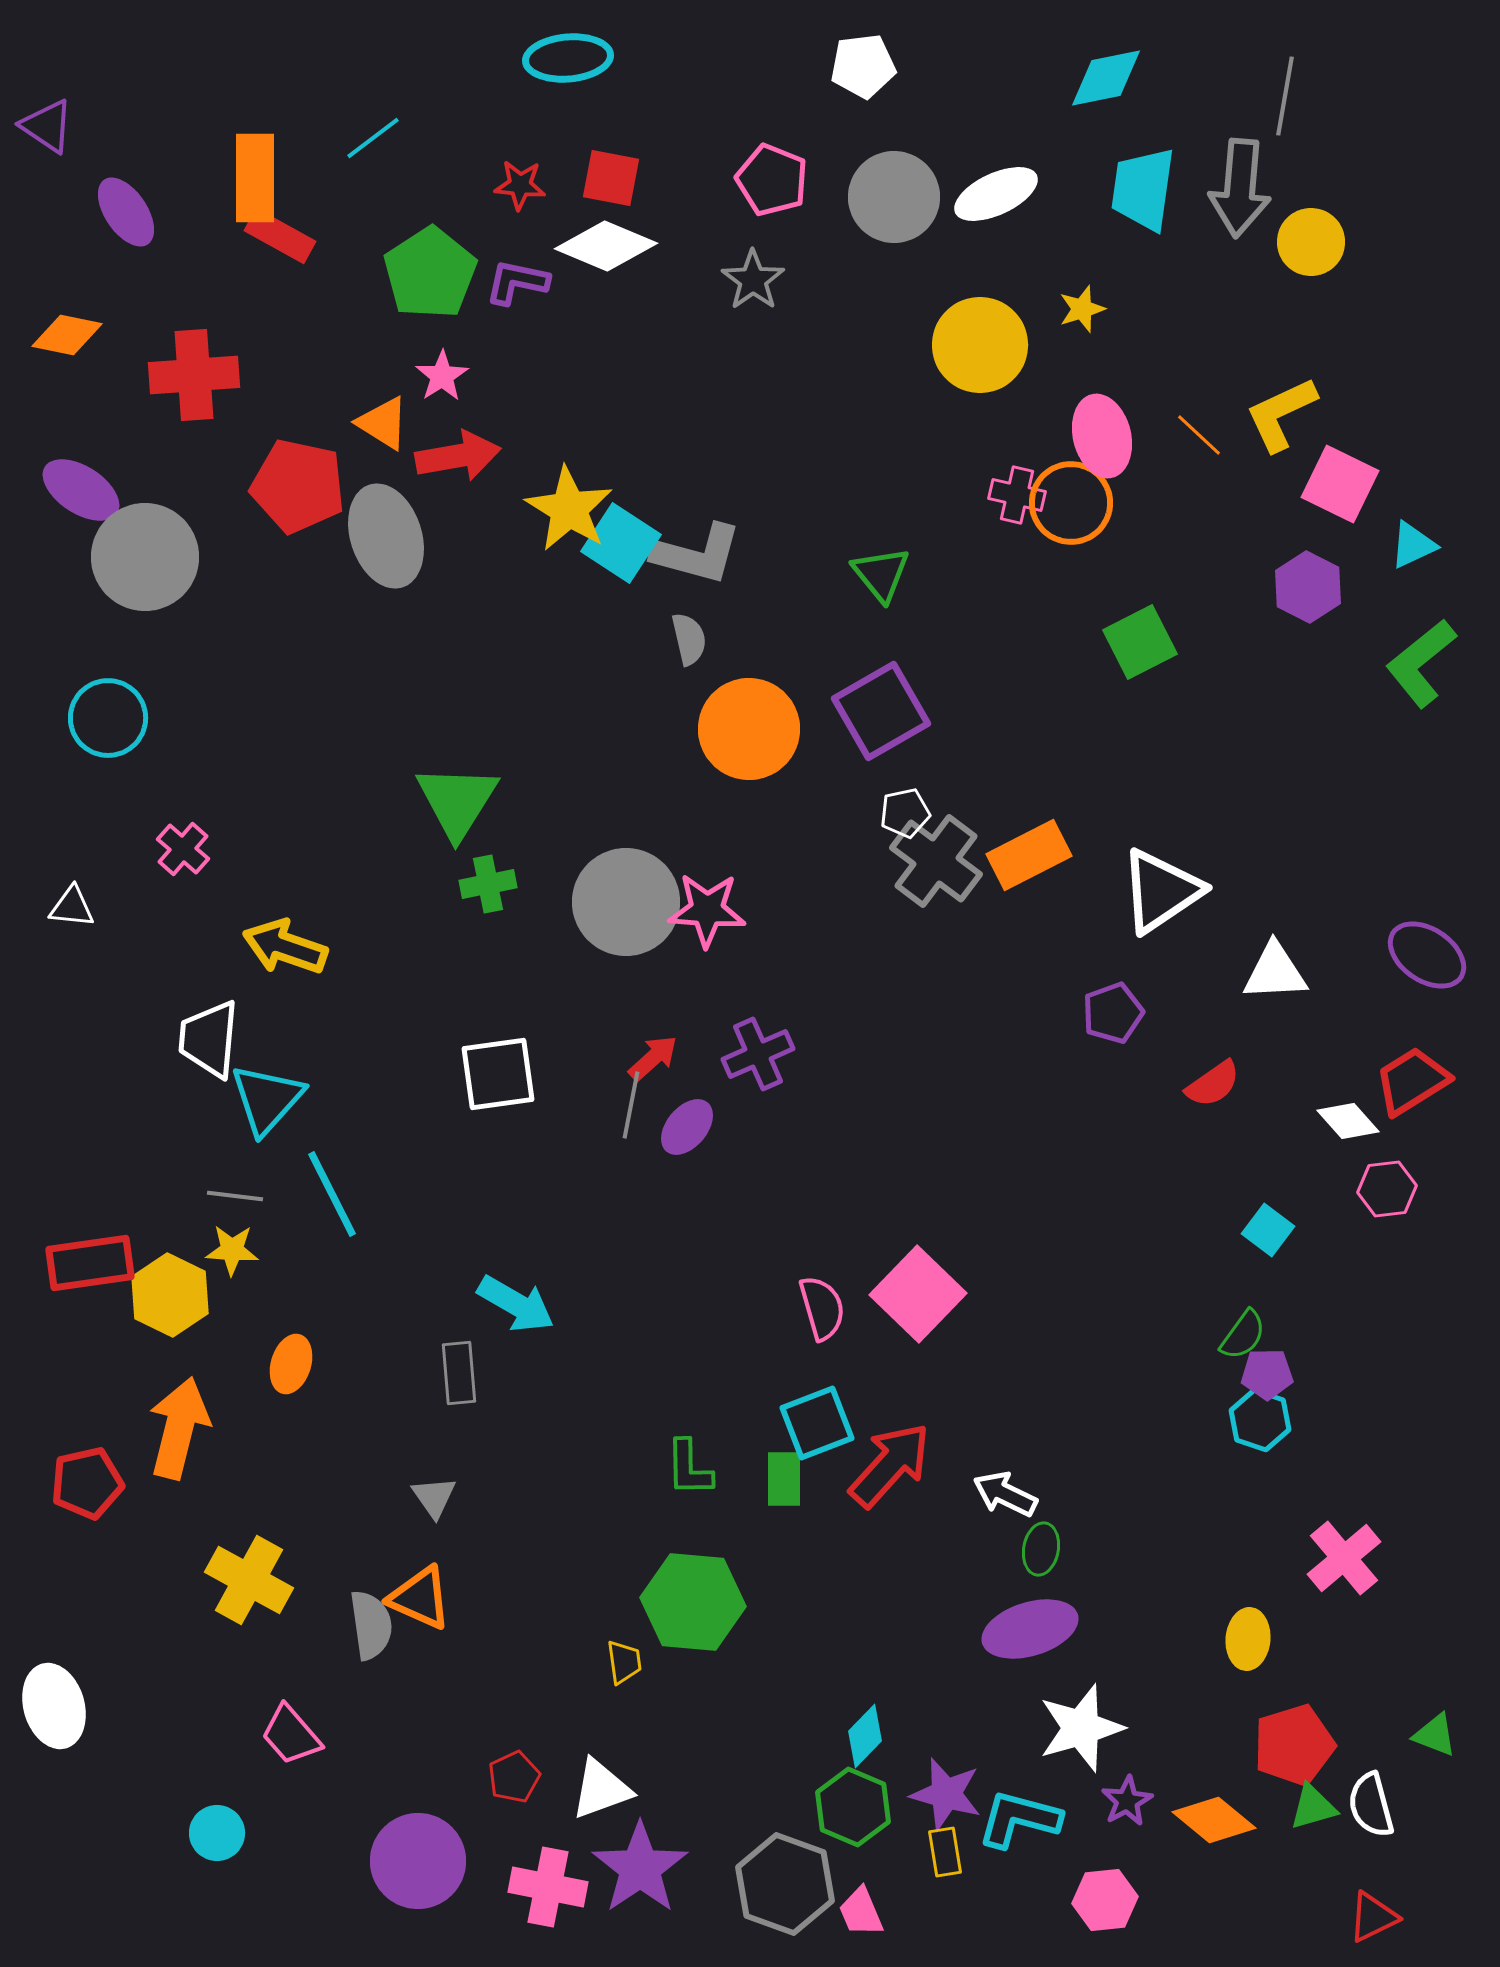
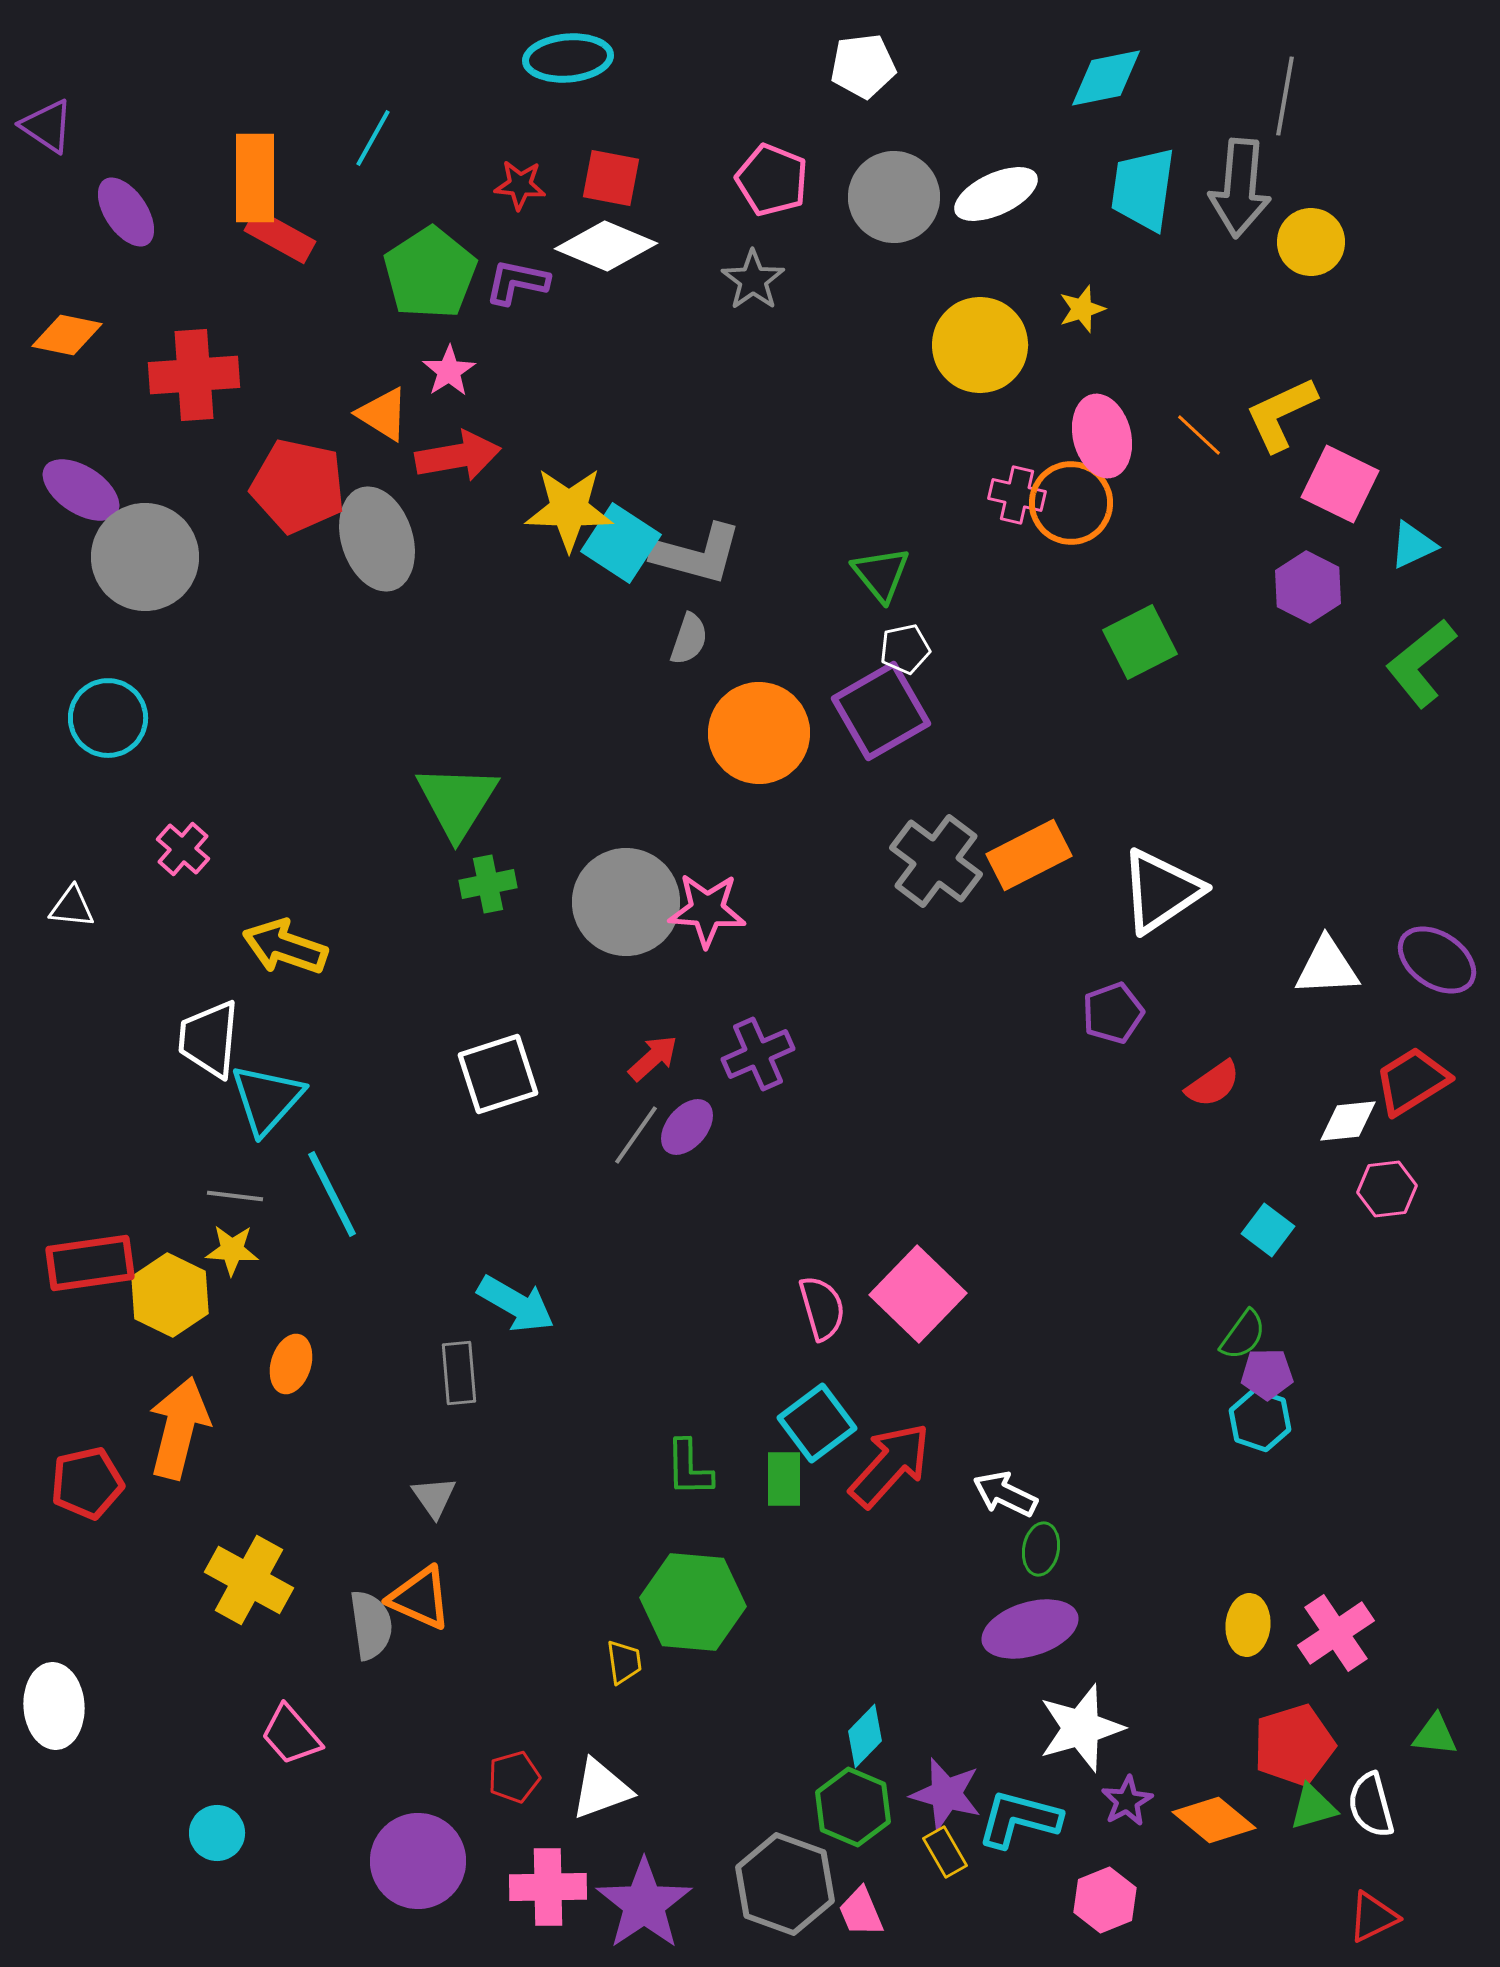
cyan line at (373, 138): rotated 24 degrees counterclockwise
pink star at (442, 376): moved 7 px right, 5 px up
orange triangle at (383, 423): moved 9 px up
yellow star at (569, 509): rotated 30 degrees counterclockwise
gray ellipse at (386, 536): moved 9 px left, 3 px down
gray semicircle at (689, 639): rotated 32 degrees clockwise
orange circle at (749, 729): moved 10 px right, 4 px down
white pentagon at (905, 813): moved 164 px up
purple ellipse at (1427, 955): moved 10 px right, 5 px down
white triangle at (1275, 972): moved 52 px right, 5 px up
white square at (498, 1074): rotated 10 degrees counterclockwise
gray line at (631, 1105): moved 5 px right, 30 px down; rotated 24 degrees clockwise
white diamond at (1348, 1121): rotated 54 degrees counterclockwise
cyan square at (817, 1423): rotated 16 degrees counterclockwise
pink cross at (1344, 1558): moved 8 px left, 75 px down; rotated 6 degrees clockwise
yellow ellipse at (1248, 1639): moved 14 px up
white ellipse at (54, 1706): rotated 12 degrees clockwise
green triangle at (1435, 1735): rotated 15 degrees counterclockwise
red pentagon at (514, 1777): rotated 9 degrees clockwise
yellow rectangle at (945, 1852): rotated 21 degrees counterclockwise
purple star at (640, 1868): moved 4 px right, 36 px down
pink cross at (548, 1887): rotated 12 degrees counterclockwise
pink hexagon at (1105, 1900): rotated 16 degrees counterclockwise
